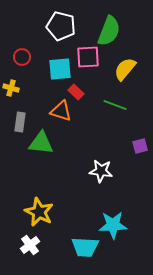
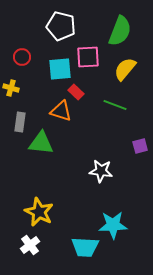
green semicircle: moved 11 px right
